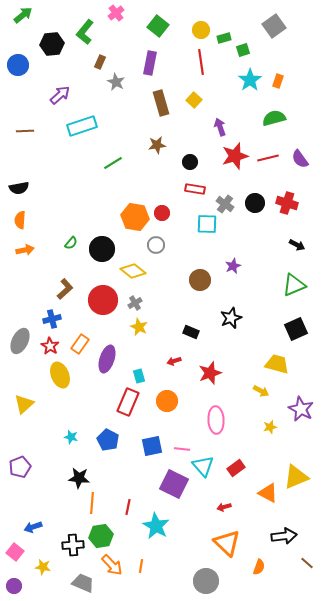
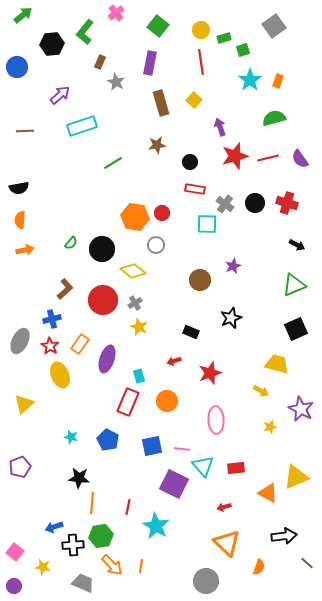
blue circle at (18, 65): moved 1 px left, 2 px down
red rectangle at (236, 468): rotated 30 degrees clockwise
blue arrow at (33, 527): moved 21 px right
